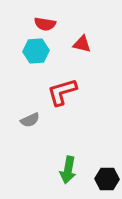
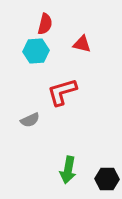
red semicircle: rotated 85 degrees counterclockwise
